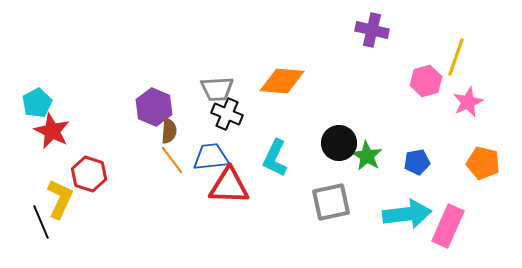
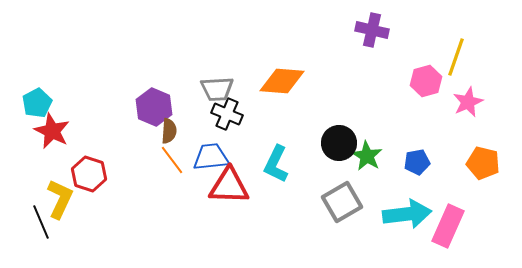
cyan L-shape: moved 1 px right, 6 px down
gray square: moved 11 px right; rotated 18 degrees counterclockwise
